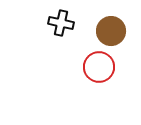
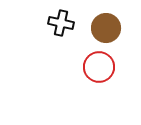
brown circle: moved 5 px left, 3 px up
